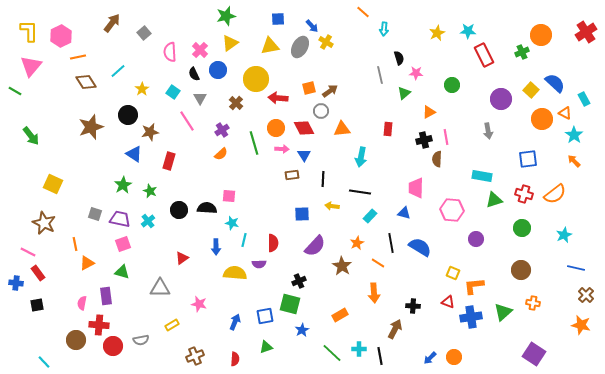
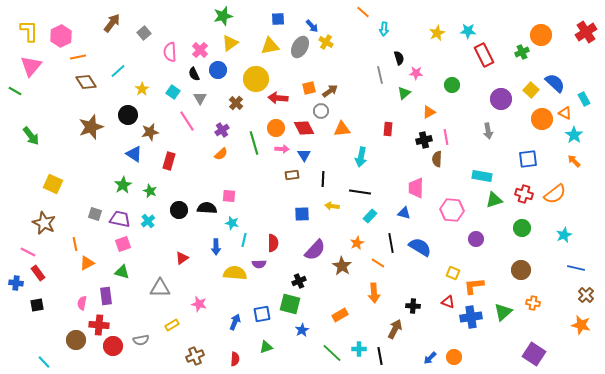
green star at (226, 16): moved 3 px left
purple semicircle at (315, 246): moved 4 px down
blue square at (265, 316): moved 3 px left, 2 px up
